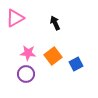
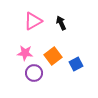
pink triangle: moved 18 px right, 3 px down
black arrow: moved 6 px right
pink star: moved 3 px left
purple circle: moved 8 px right, 1 px up
